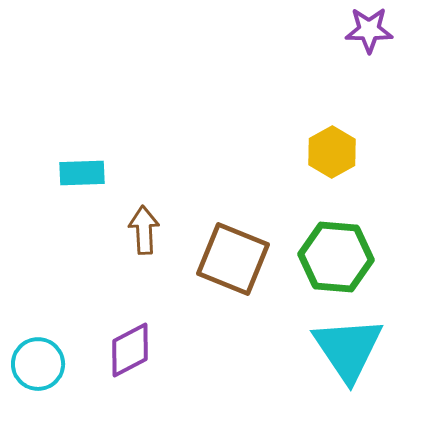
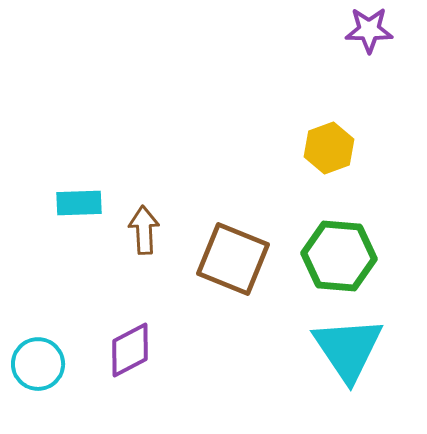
yellow hexagon: moved 3 px left, 4 px up; rotated 9 degrees clockwise
cyan rectangle: moved 3 px left, 30 px down
green hexagon: moved 3 px right, 1 px up
